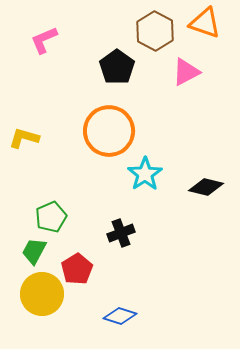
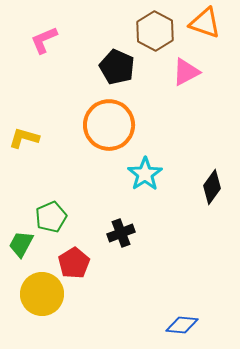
black pentagon: rotated 12 degrees counterclockwise
orange circle: moved 6 px up
black diamond: moved 6 px right; rotated 68 degrees counterclockwise
green trapezoid: moved 13 px left, 7 px up
red pentagon: moved 3 px left, 6 px up
blue diamond: moved 62 px right, 9 px down; rotated 12 degrees counterclockwise
